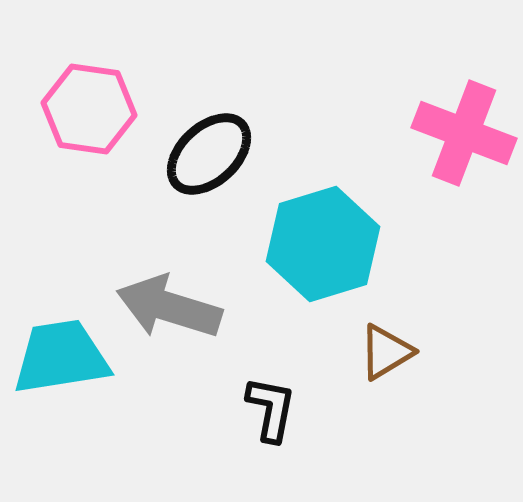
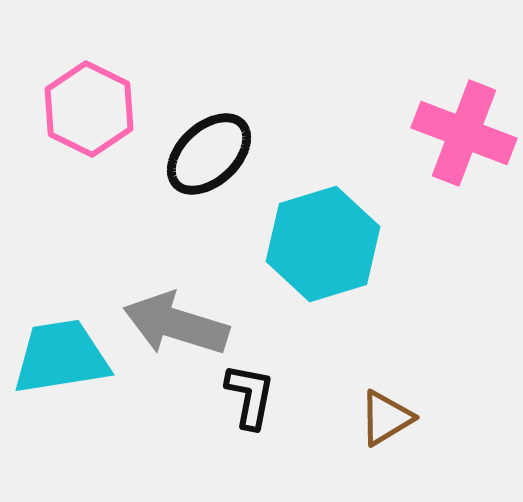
pink hexagon: rotated 18 degrees clockwise
gray arrow: moved 7 px right, 17 px down
brown triangle: moved 66 px down
black L-shape: moved 21 px left, 13 px up
